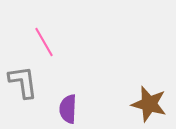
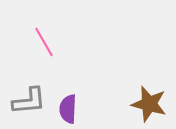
gray L-shape: moved 6 px right, 19 px down; rotated 93 degrees clockwise
